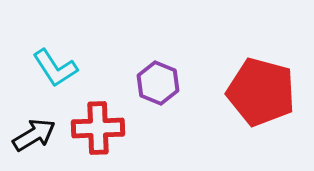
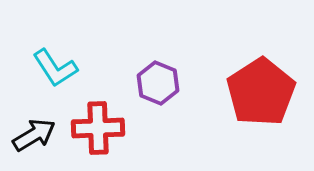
red pentagon: rotated 24 degrees clockwise
